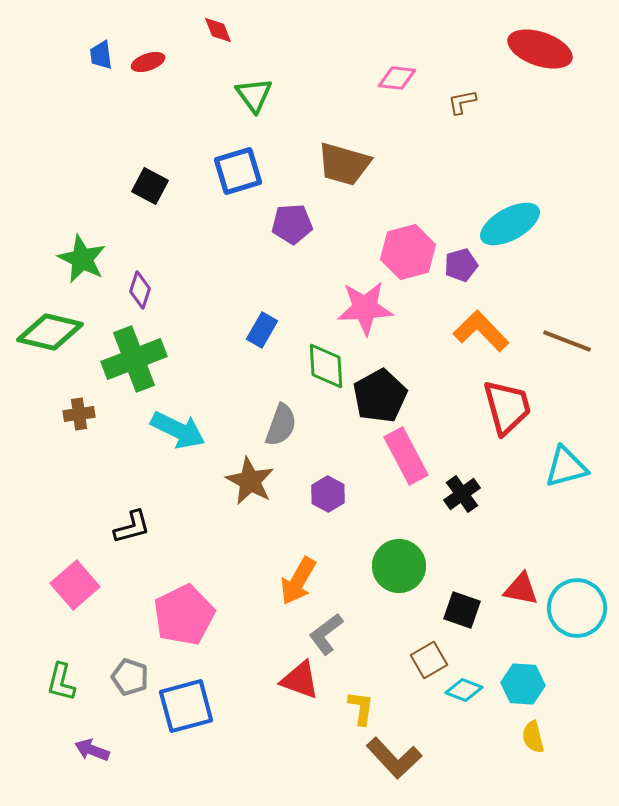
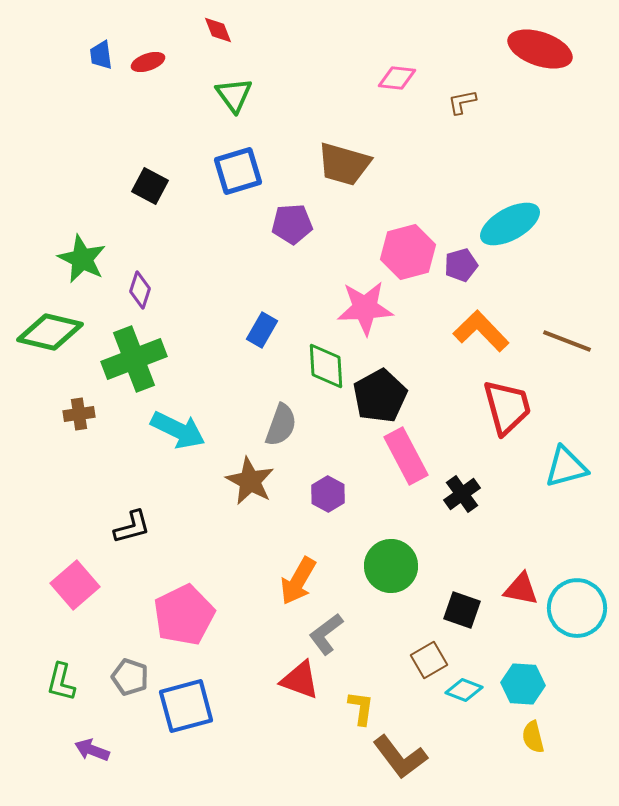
green triangle at (254, 95): moved 20 px left
green circle at (399, 566): moved 8 px left
brown L-shape at (394, 758): moved 6 px right, 1 px up; rotated 6 degrees clockwise
